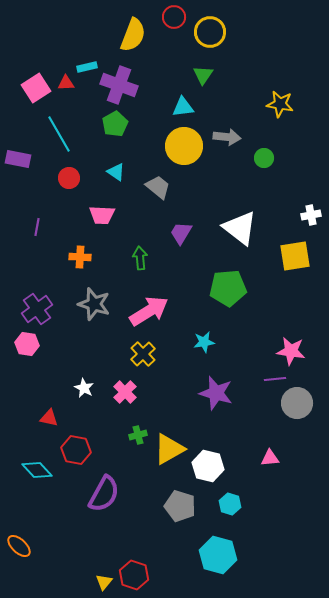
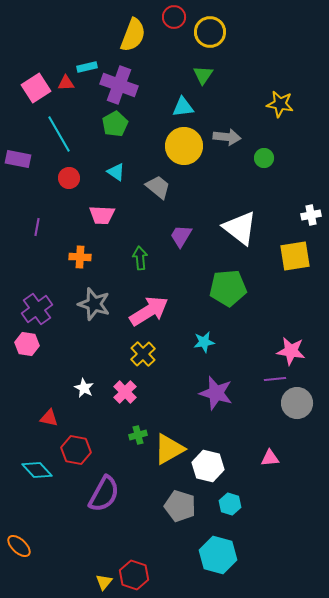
purple trapezoid at (181, 233): moved 3 px down
